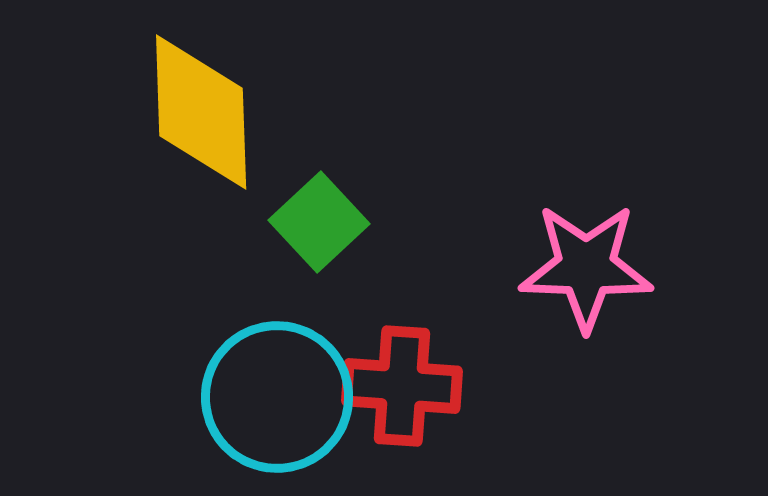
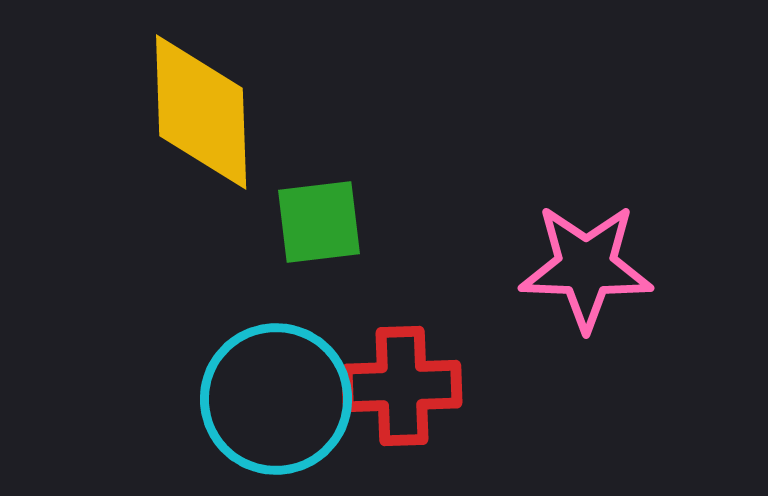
green square: rotated 36 degrees clockwise
red cross: rotated 6 degrees counterclockwise
cyan circle: moved 1 px left, 2 px down
